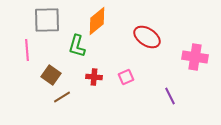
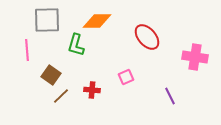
orange diamond: rotated 40 degrees clockwise
red ellipse: rotated 16 degrees clockwise
green L-shape: moved 1 px left, 1 px up
red cross: moved 2 px left, 13 px down
brown line: moved 1 px left, 1 px up; rotated 12 degrees counterclockwise
